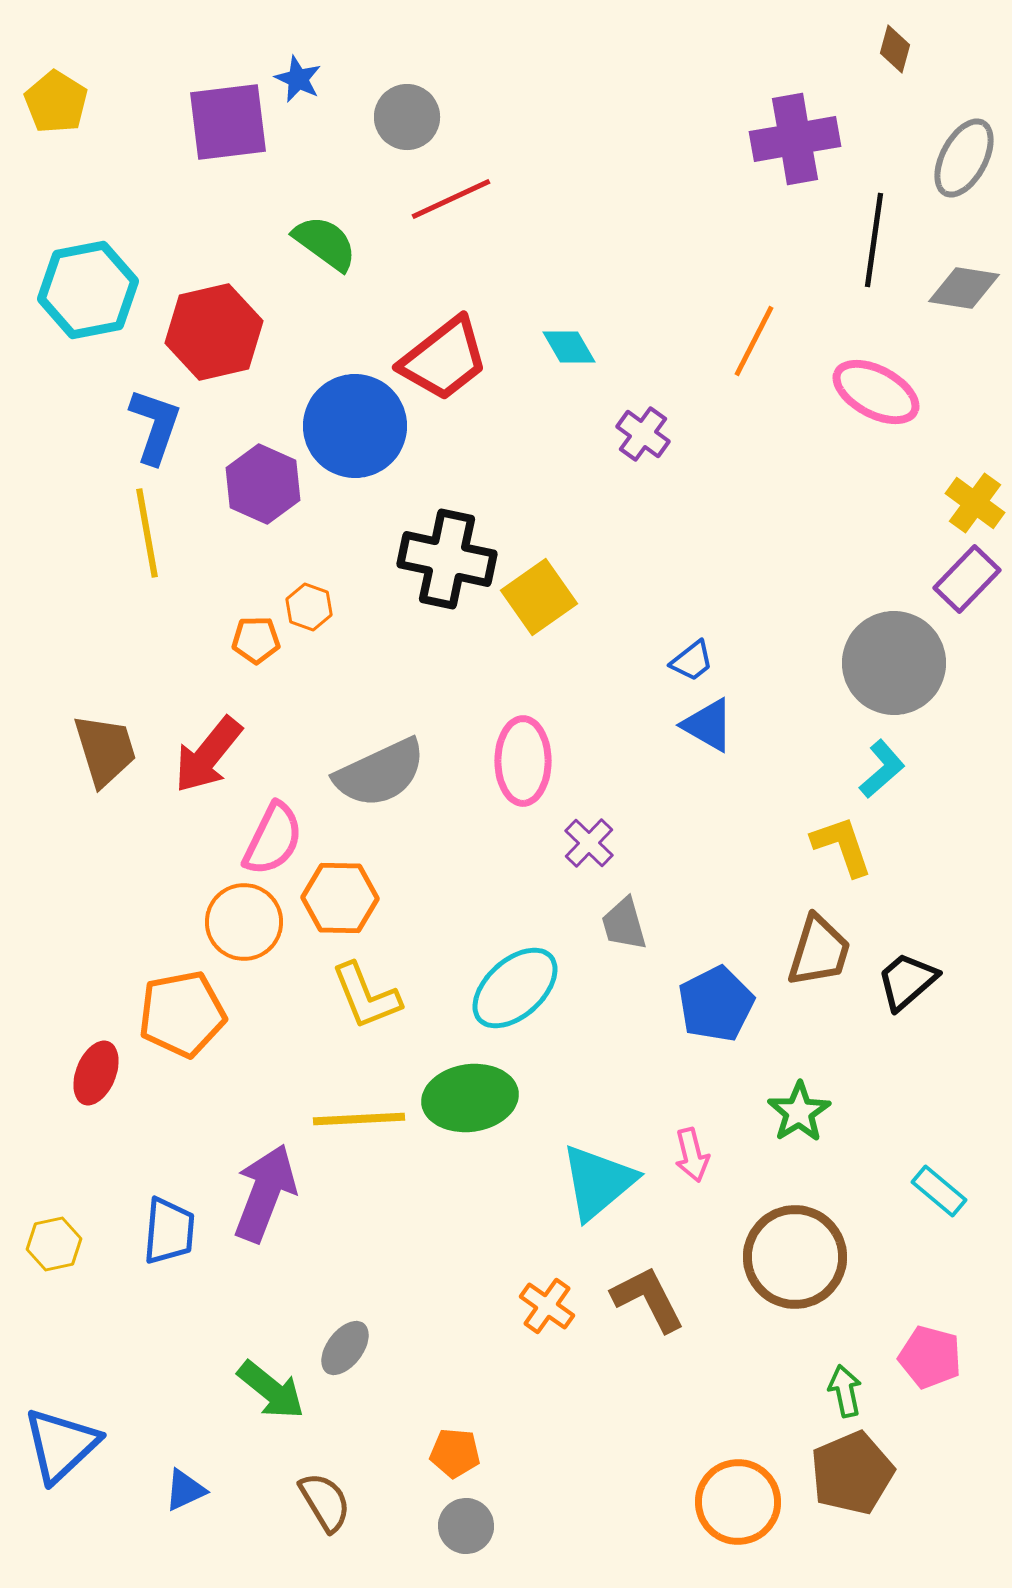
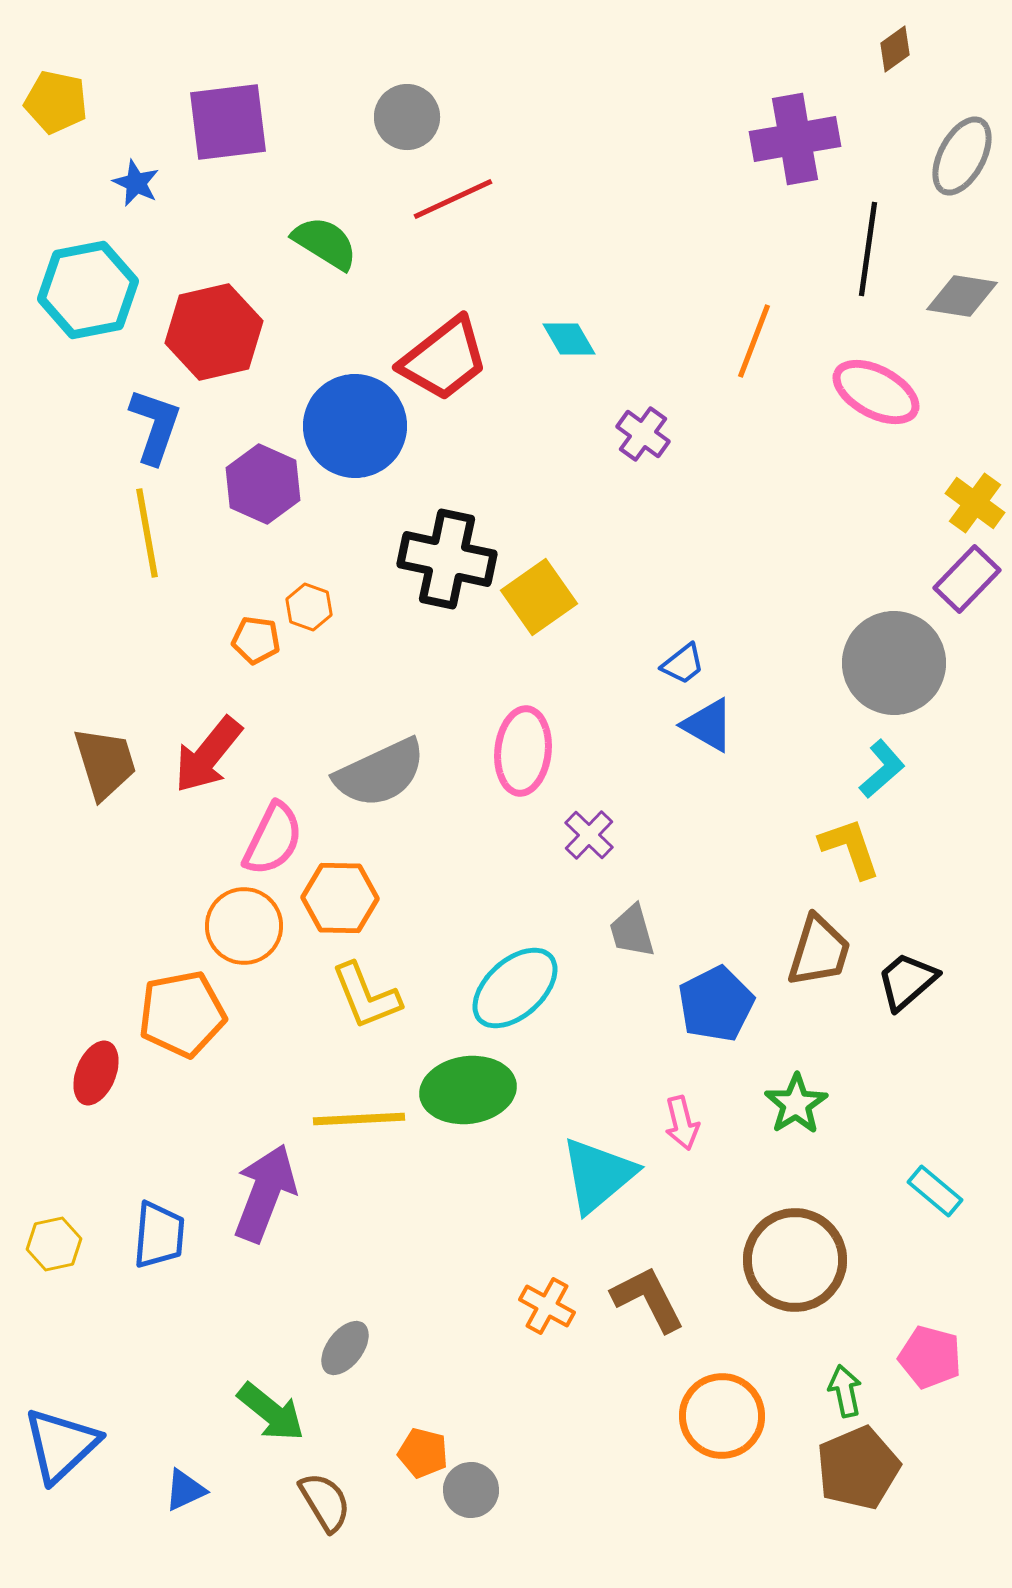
brown diamond at (895, 49): rotated 39 degrees clockwise
blue star at (298, 79): moved 162 px left, 104 px down
yellow pentagon at (56, 102): rotated 20 degrees counterclockwise
gray ellipse at (964, 158): moved 2 px left, 2 px up
red line at (451, 199): moved 2 px right
black line at (874, 240): moved 6 px left, 9 px down
green semicircle at (325, 243): rotated 4 degrees counterclockwise
gray diamond at (964, 288): moved 2 px left, 8 px down
orange line at (754, 341): rotated 6 degrees counterclockwise
cyan diamond at (569, 347): moved 8 px up
orange pentagon at (256, 640): rotated 9 degrees clockwise
blue trapezoid at (692, 661): moved 9 px left, 3 px down
brown trapezoid at (105, 750): moved 13 px down
pink ellipse at (523, 761): moved 10 px up; rotated 6 degrees clockwise
purple cross at (589, 843): moved 8 px up
yellow L-shape at (842, 846): moved 8 px right, 2 px down
orange circle at (244, 922): moved 4 px down
gray trapezoid at (624, 924): moved 8 px right, 7 px down
green ellipse at (470, 1098): moved 2 px left, 8 px up
green star at (799, 1112): moved 3 px left, 8 px up
pink arrow at (692, 1155): moved 10 px left, 32 px up
cyan triangle at (598, 1182): moved 7 px up
cyan rectangle at (939, 1191): moved 4 px left
blue trapezoid at (169, 1231): moved 10 px left, 4 px down
brown circle at (795, 1257): moved 3 px down
orange cross at (547, 1306): rotated 6 degrees counterclockwise
green arrow at (271, 1390): moved 22 px down
orange pentagon at (455, 1453): moved 32 px left; rotated 9 degrees clockwise
brown pentagon at (852, 1473): moved 6 px right, 5 px up
orange circle at (738, 1502): moved 16 px left, 86 px up
gray circle at (466, 1526): moved 5 px right, 36 px up
